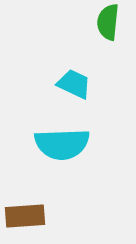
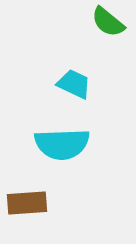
green semicircle: rotated 57 degrees counterclockwise
brown rectangle: moved 2 px right, 13 px up
